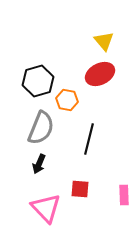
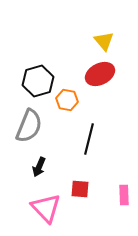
gray semicircle: moved 12 px left, 2 px up
black arrow: moved 3 px down
